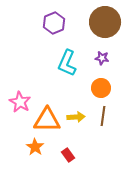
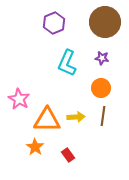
pink star: moved 1 px left, 3 px up
